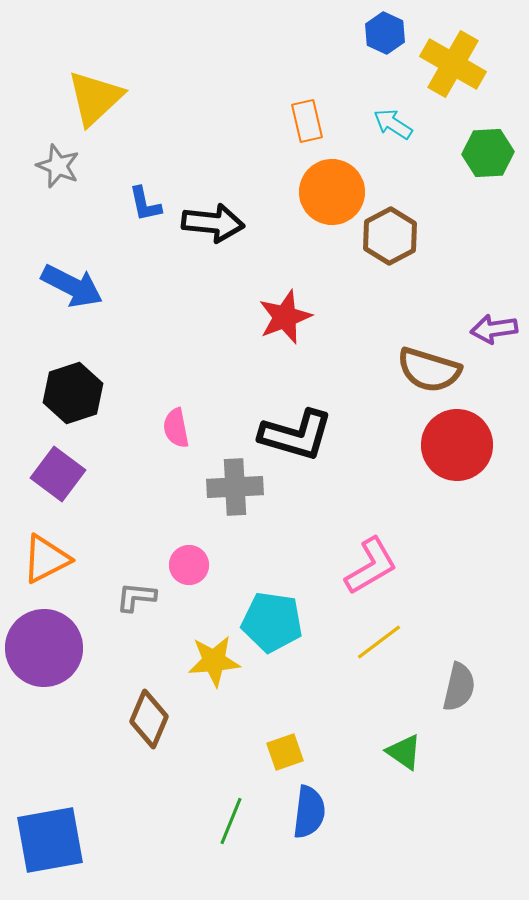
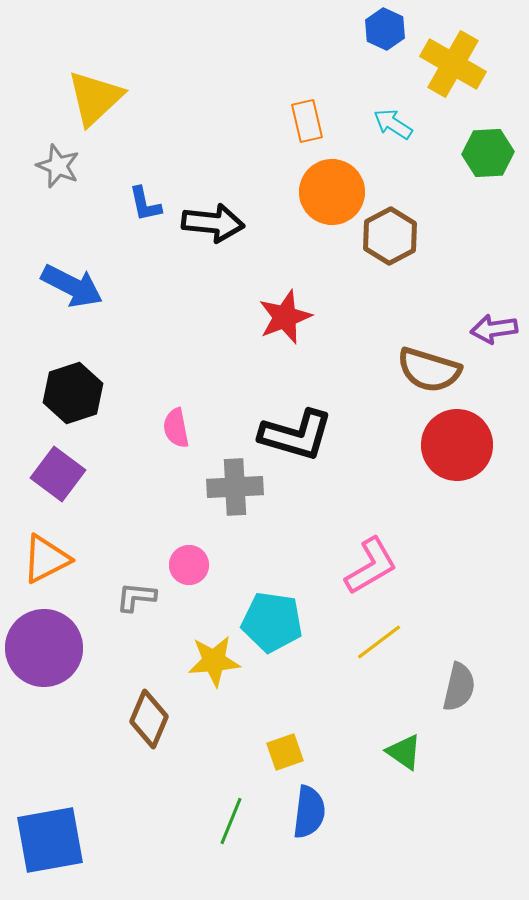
blue hexagon: moved 4 px up
